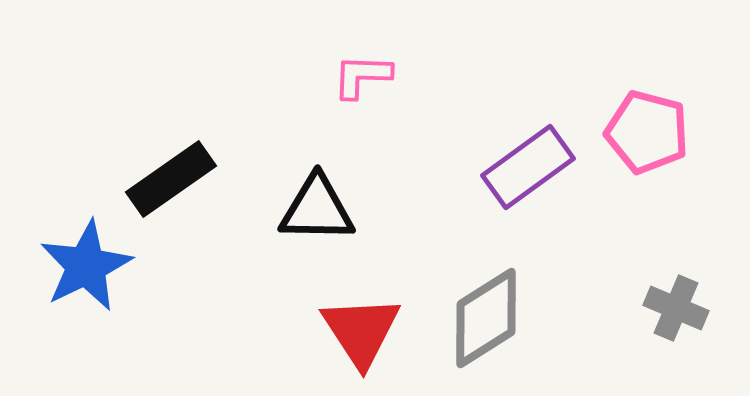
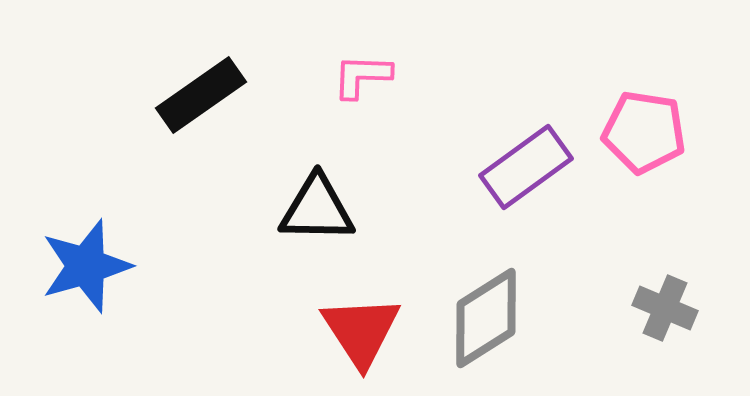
pink pentagon: moved 3 px left; rotated 6 degrees counterclockwise
purple rectangle: moved 2 px left
black rectangle: moved 30 px right, 84 px up
blue star: rotated 10 degrees clockwise
gray cross: moved 11 px left
